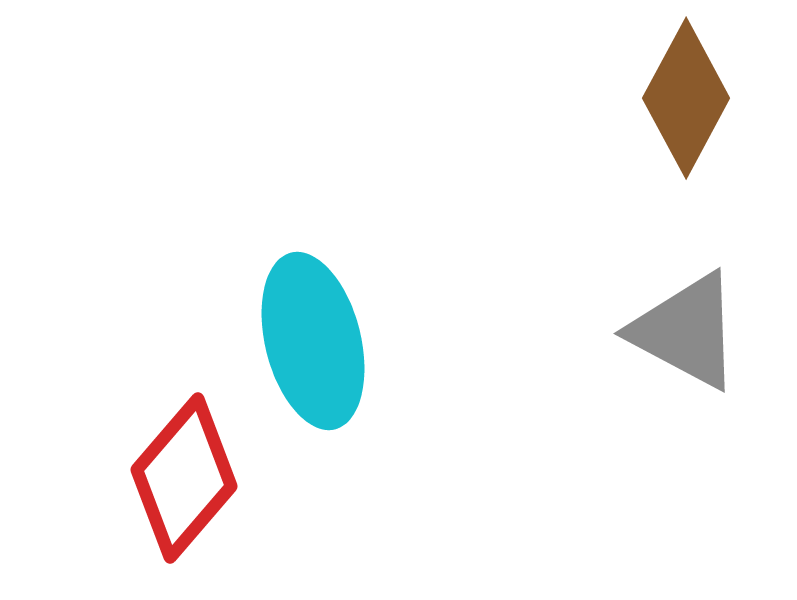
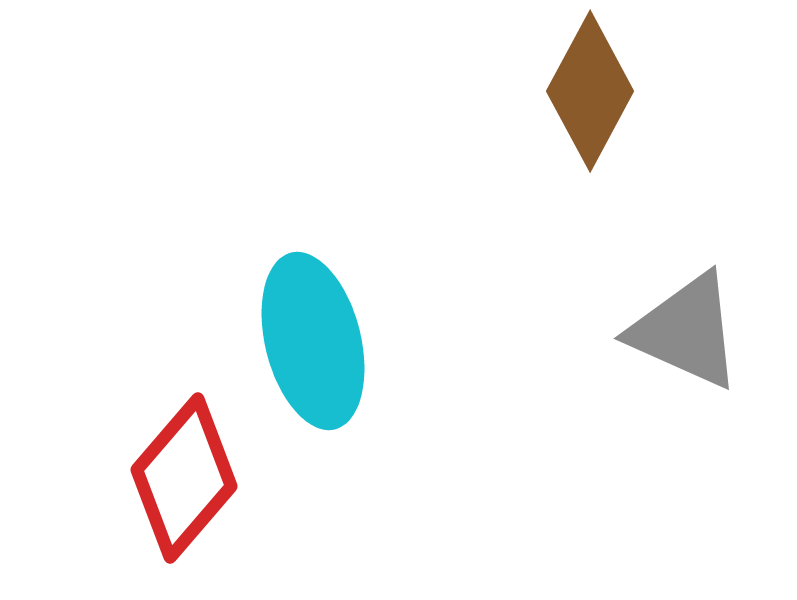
brown diamond: moved 96 px left, 7 px up
gray triangle: rotated 4 degrees counterclockwise
